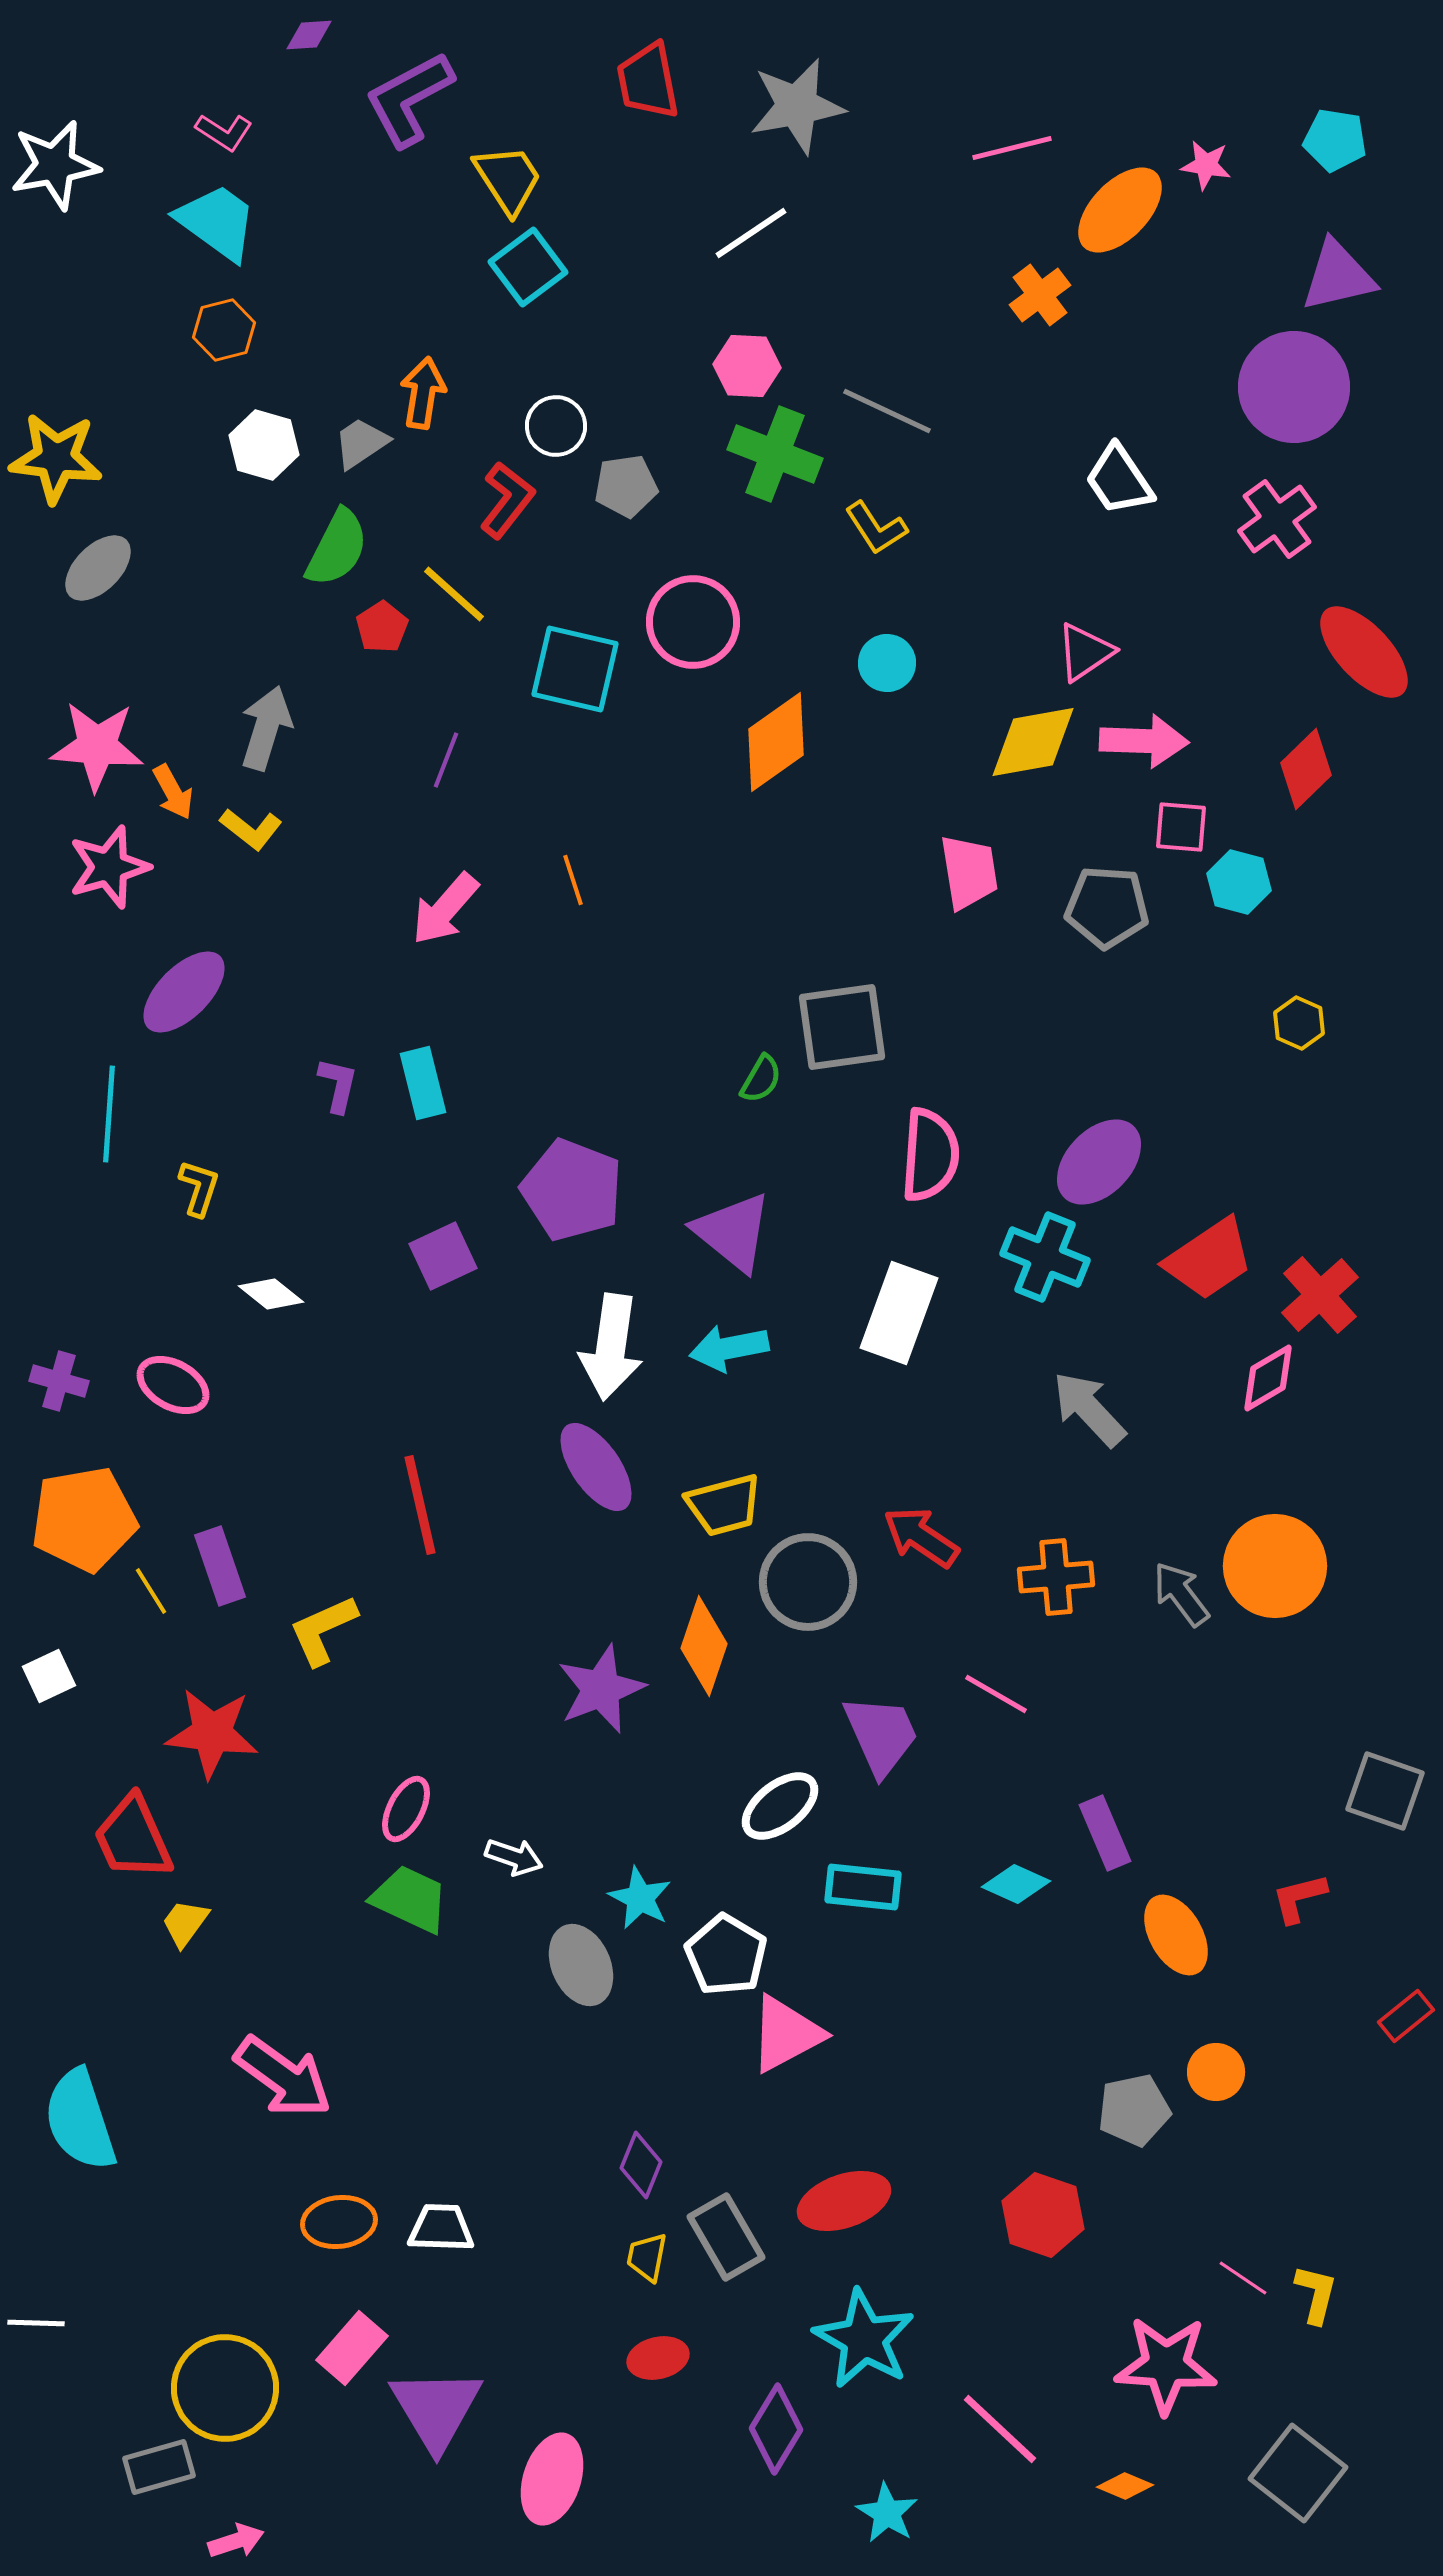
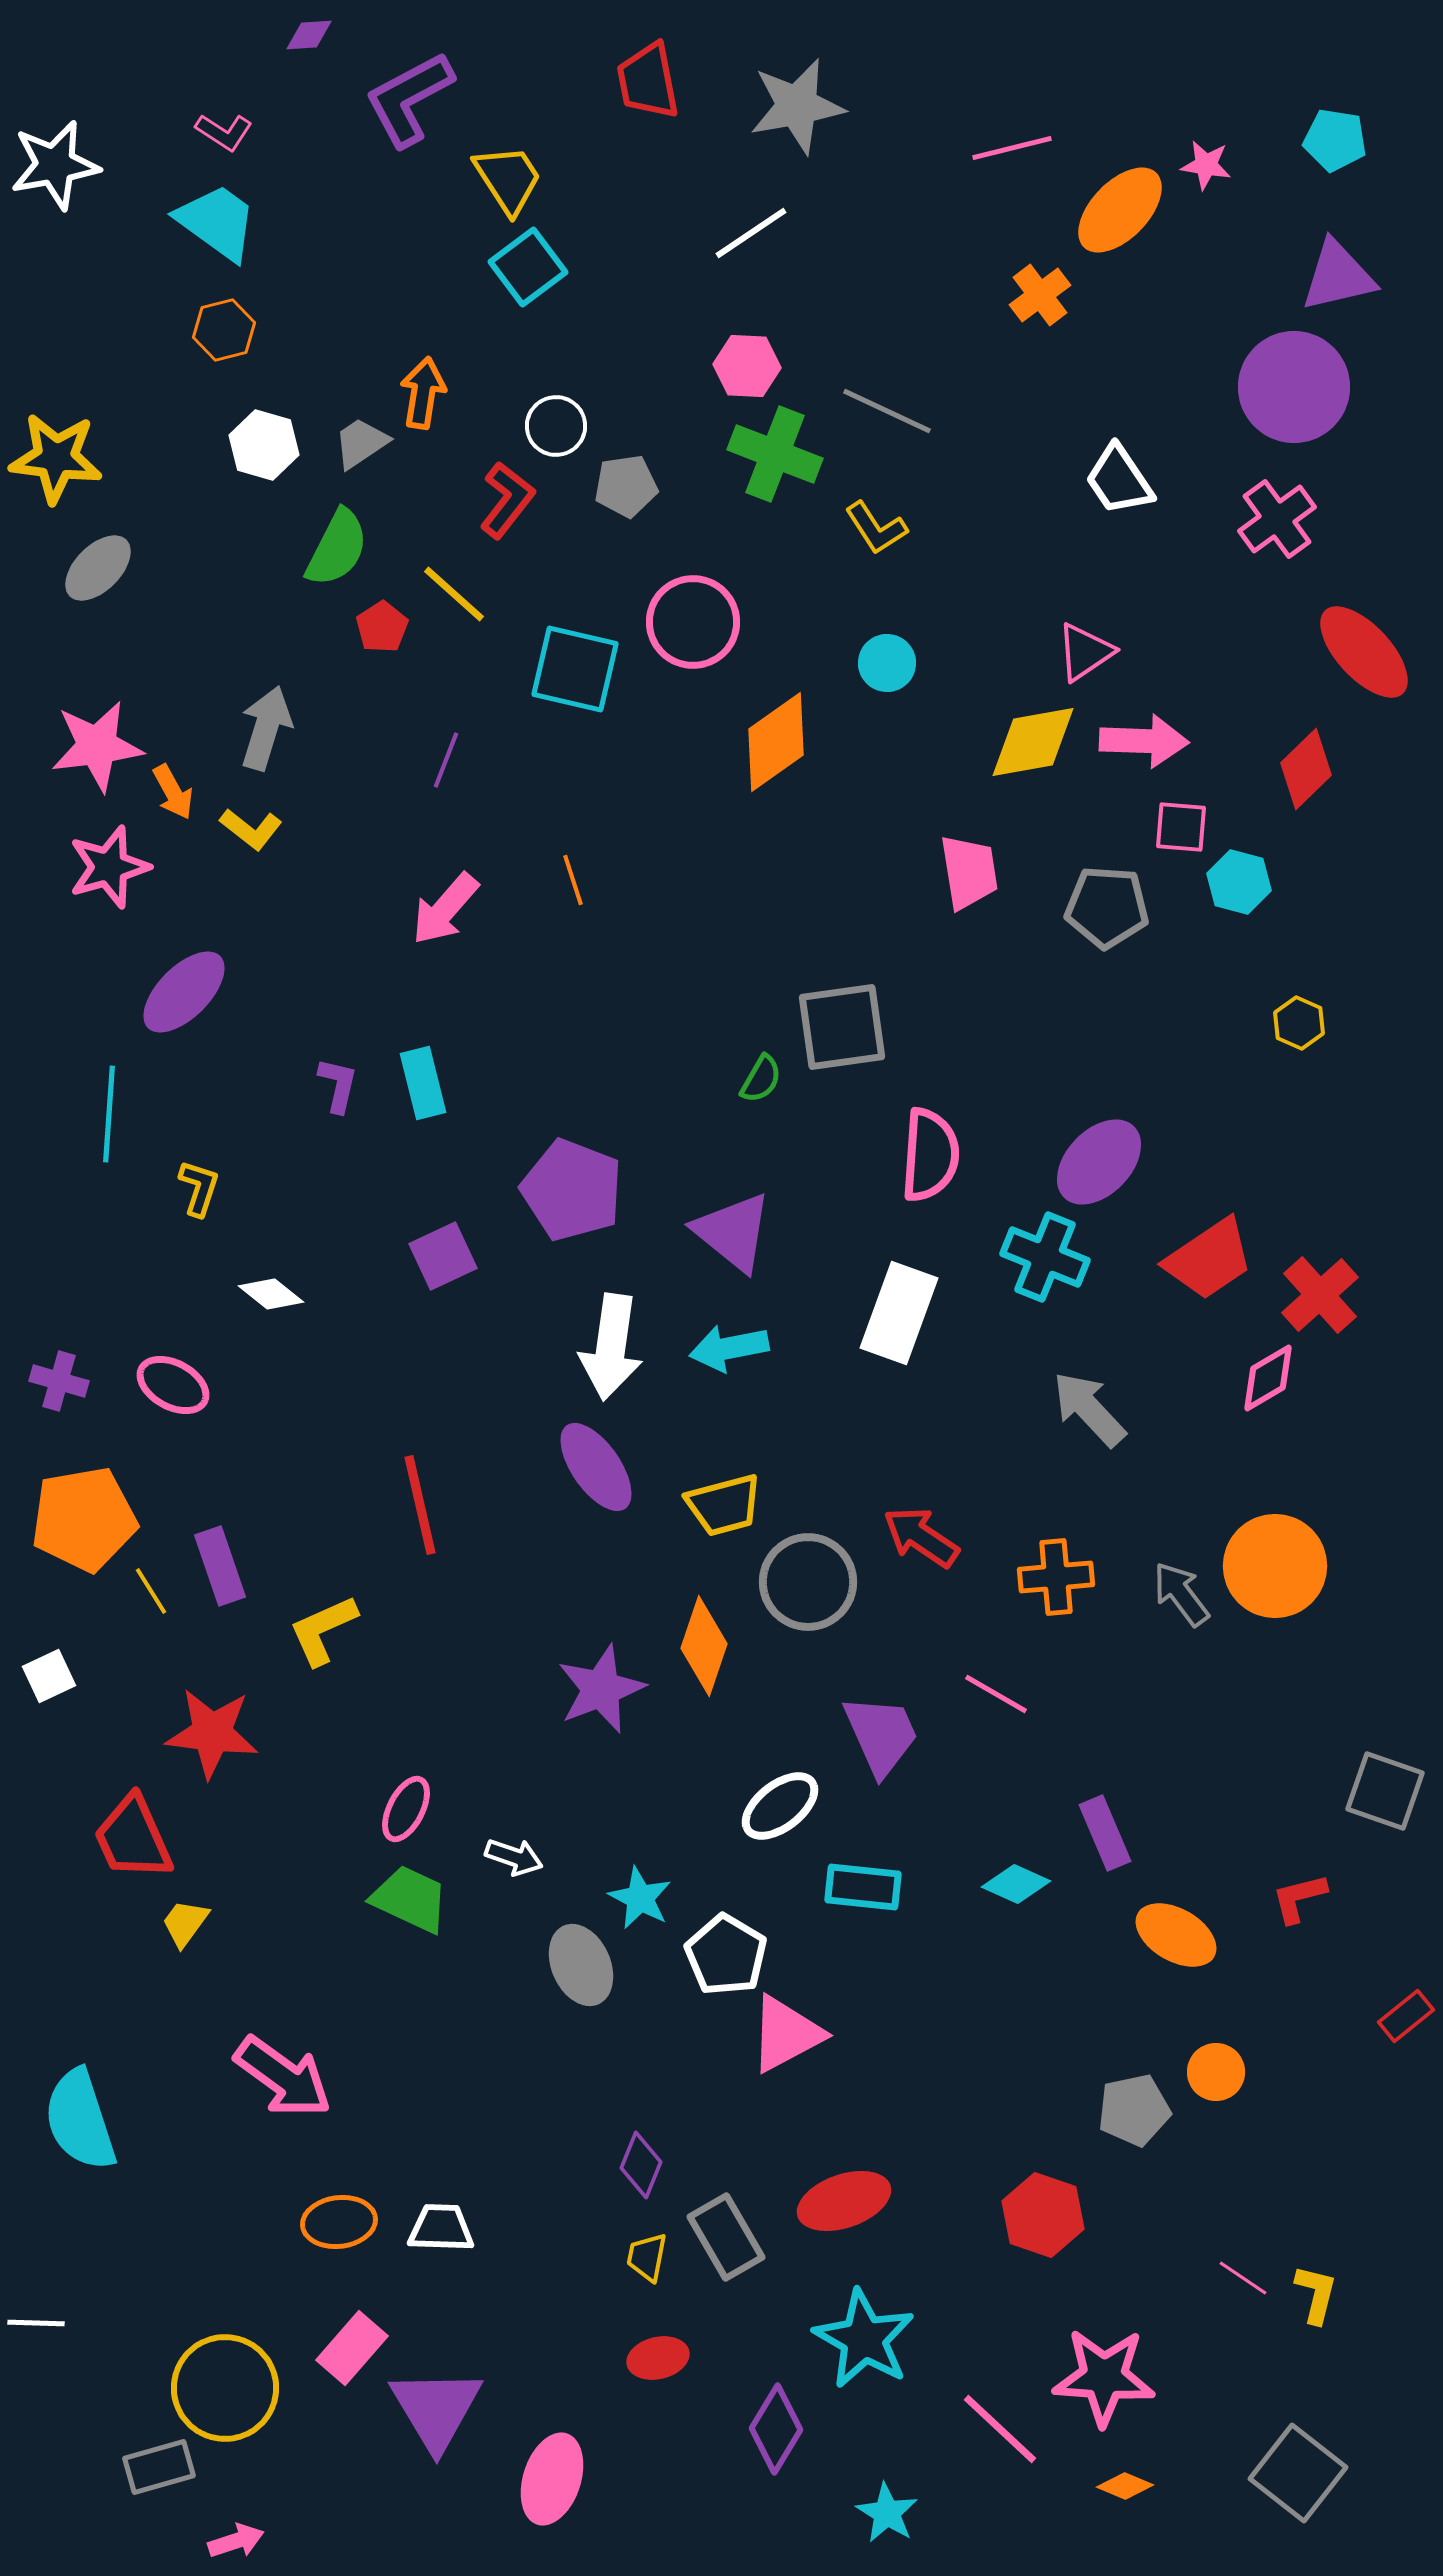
pink star at (97, 746): rotated 12 degrees counterclockwise
orange ellipse at (1176, 1935): rotated 30 degrees counterclockwise
pink star at (1166, 2365): moved 62 px left, 12 px down
